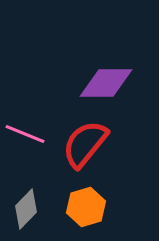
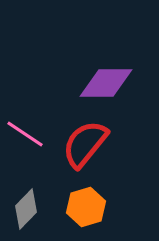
pink line: rotated 12 degrees clockwise
